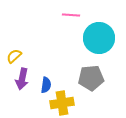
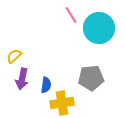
pink line: rotated 54 degrees clockwise
cyan circle: moved 10 px up
